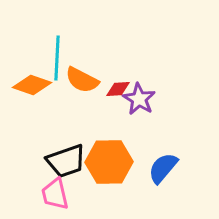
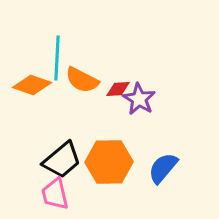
black trapezoid: moved 4 px left, 1 px up; rotated 21 degrees counterclockwise
